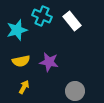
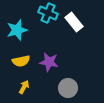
cyan cross: moved 6 px right, 3 px up
white rectangle: moved 2 px right, 1 px down
gray circle: moved 7 px left, 3 px up
